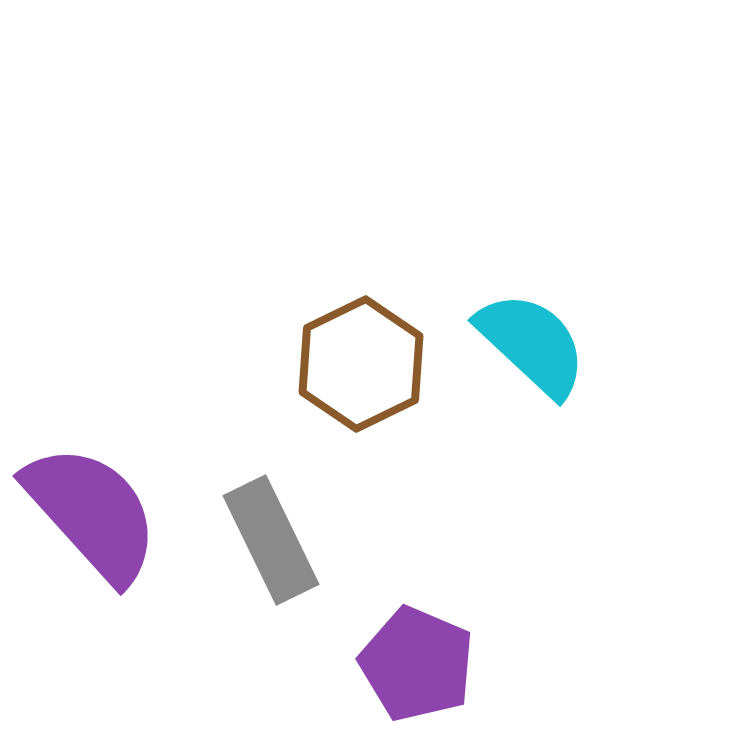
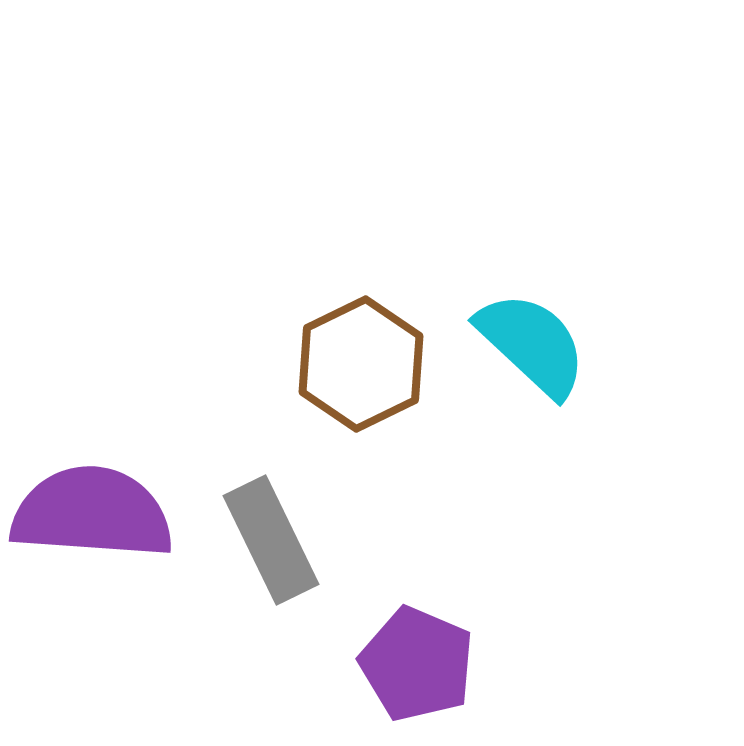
purple semicircle: rotated 44 degrees counterclockwise
